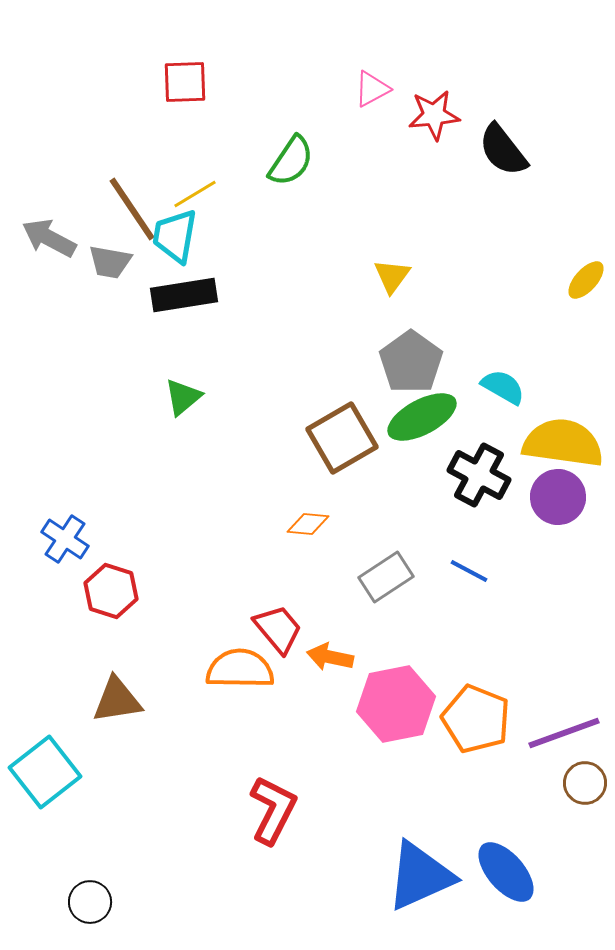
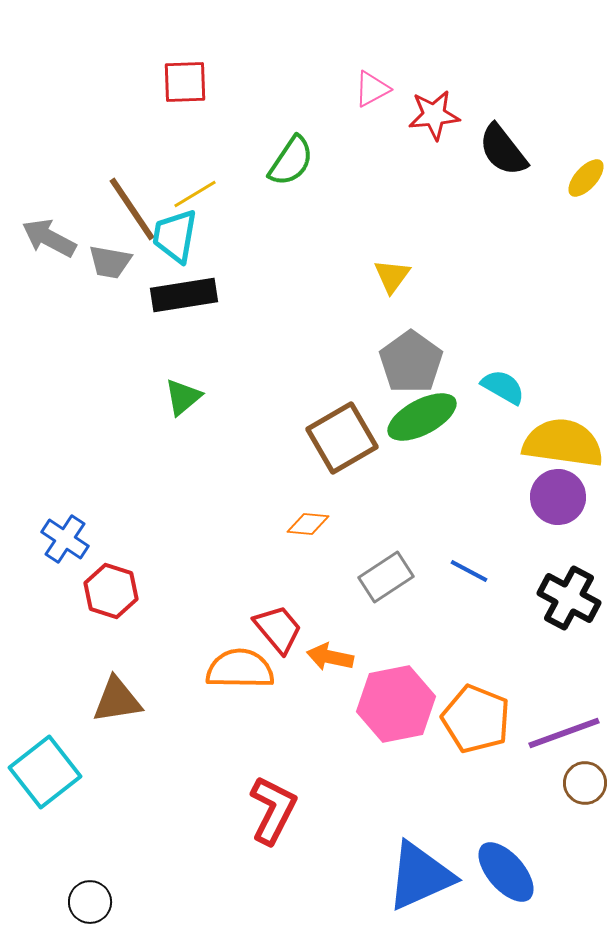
yellow ellipse: moved 102 px up
black cross: moved 90 px right, 123 px down
